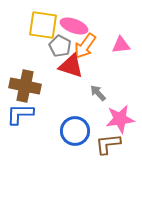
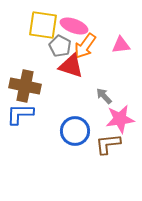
gray arrow: moved 6 px right, 3 px down
